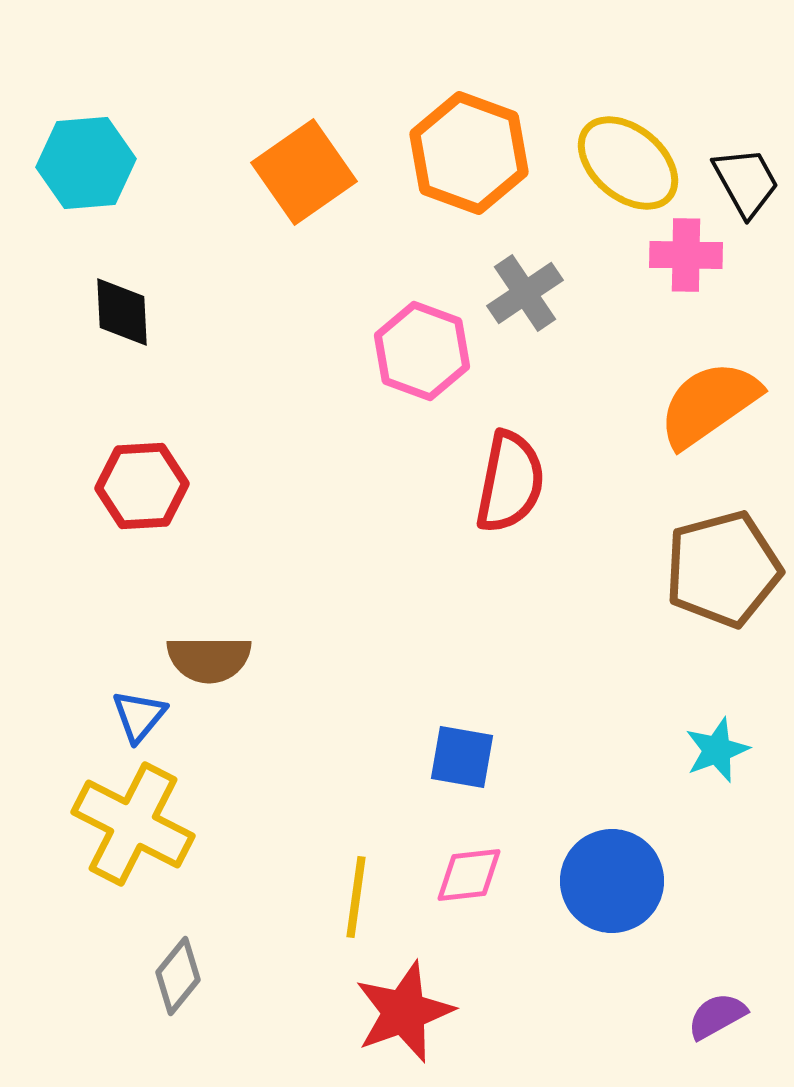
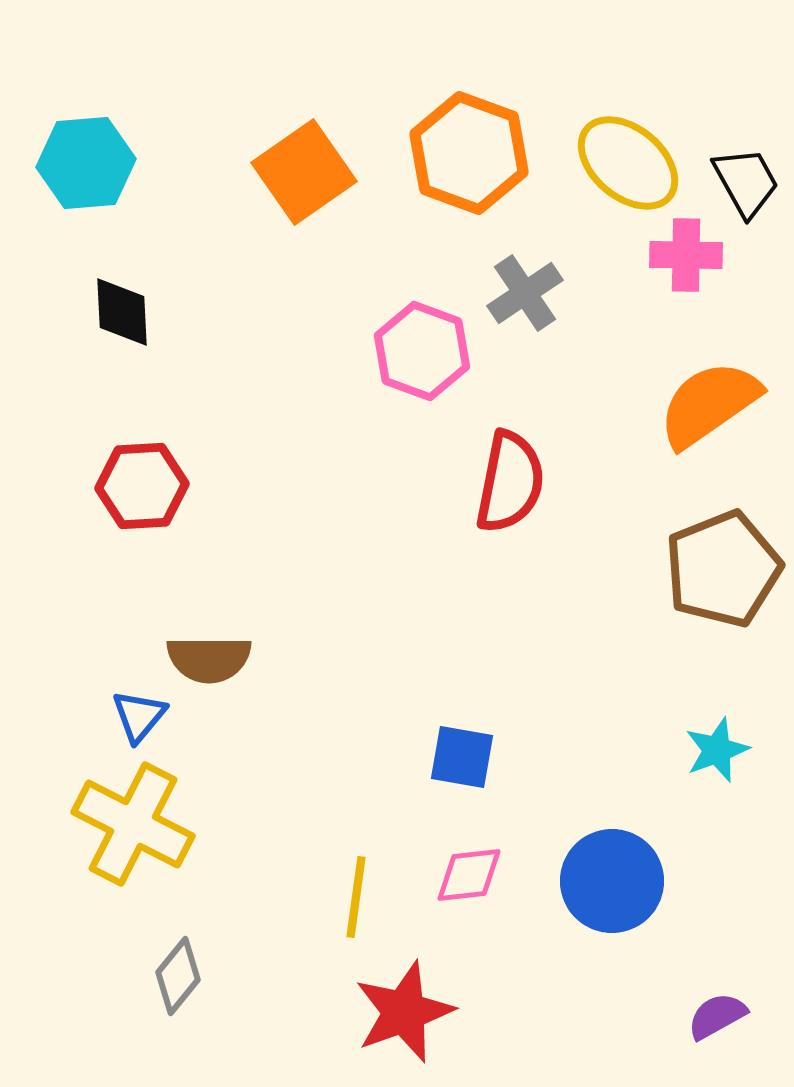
brown pentagon: rotated 7 degrees counterclockwise
